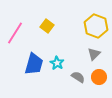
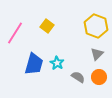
gray triangle: moved 3 px right
